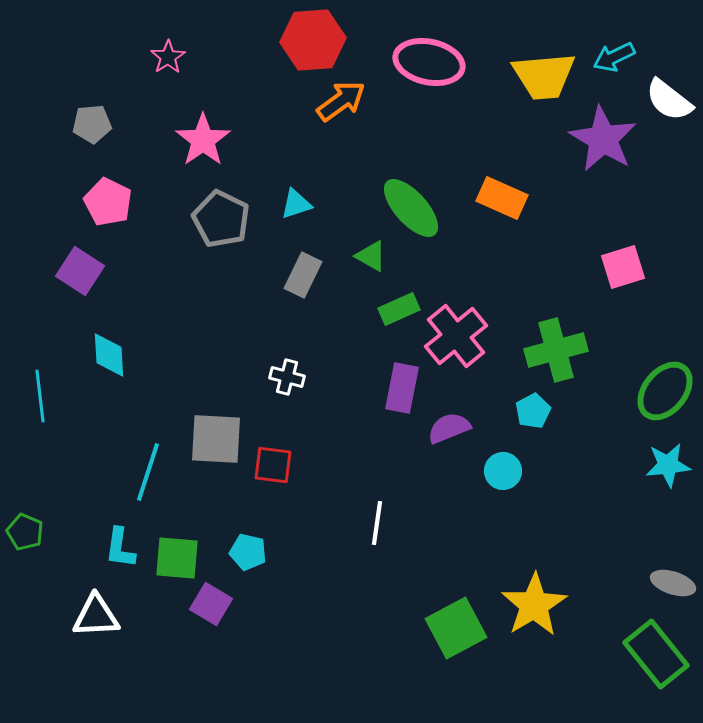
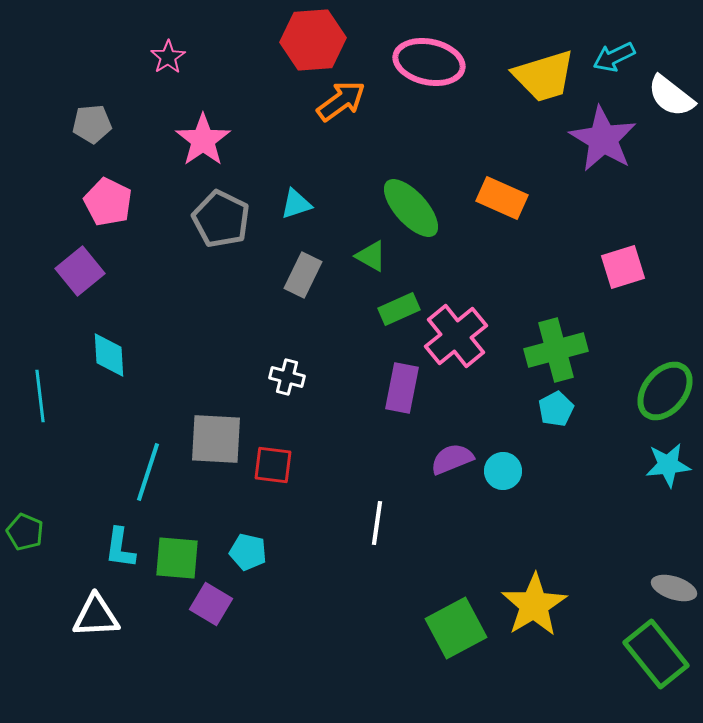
yellow trapezoid at (544, 76): rotated 12 degrees counterclockwise
white semicircle at (669, 100): moved 2 px right, 4 px up
purple square at (80, 271): rotated 18 degrees clockwise
cyan pentagon at (533, 411): moved 23 px right, 2 px up
purple semicircle at (449, 428): moved 3 px right, 31 px down
gray ellipse at (673, 583): moved 1 px right, 5 px down
